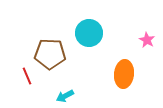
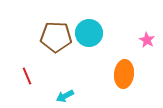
brown pentagon: moved 6 px right, 17 px up
